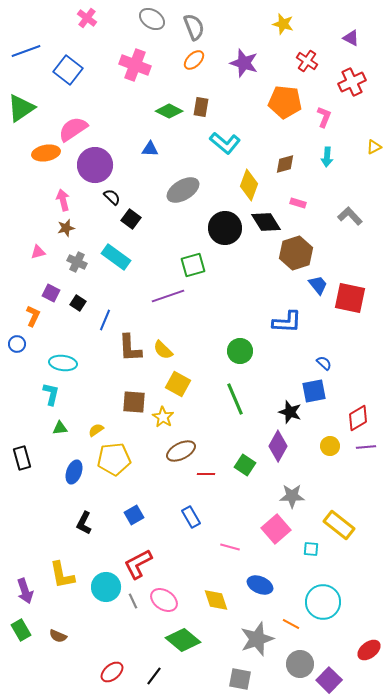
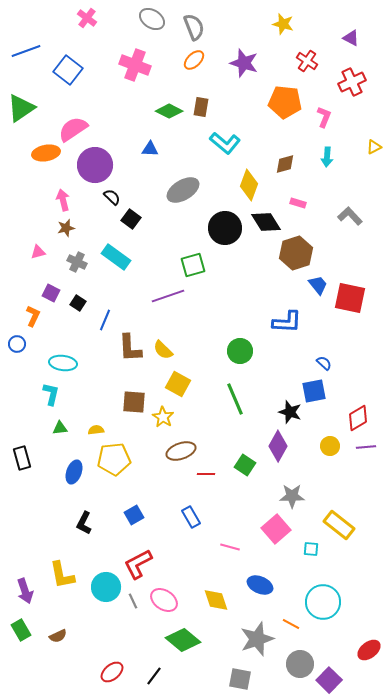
yellow semicircle at (96, 430): rotated 28 degrees clockwise
brown ellipse at (181, 451): rotated 8 degrees clockwise
brown semicircle at (58, 636): rotated 48 degrees counterclockwise
